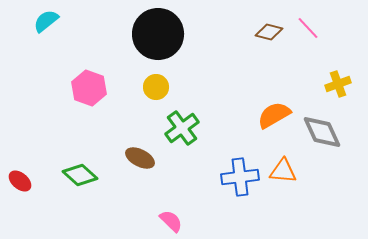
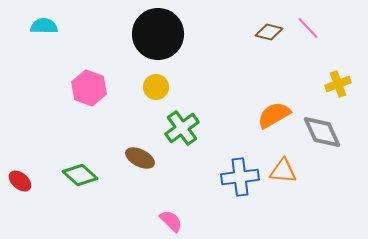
cyan semicircle: moved 2 px left, 5 px down; rotated 40 degrees clockwise
